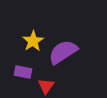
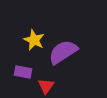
yellow star: moved 1 px right, 1 px up; rotated 15 degrees counterclockwise
